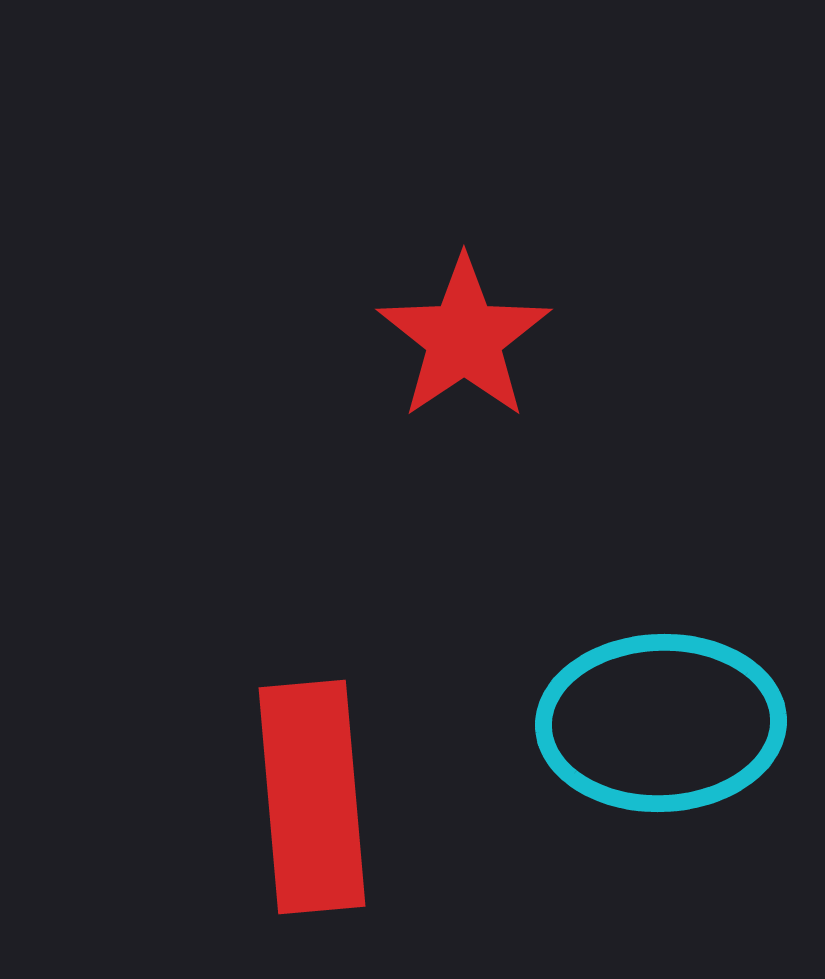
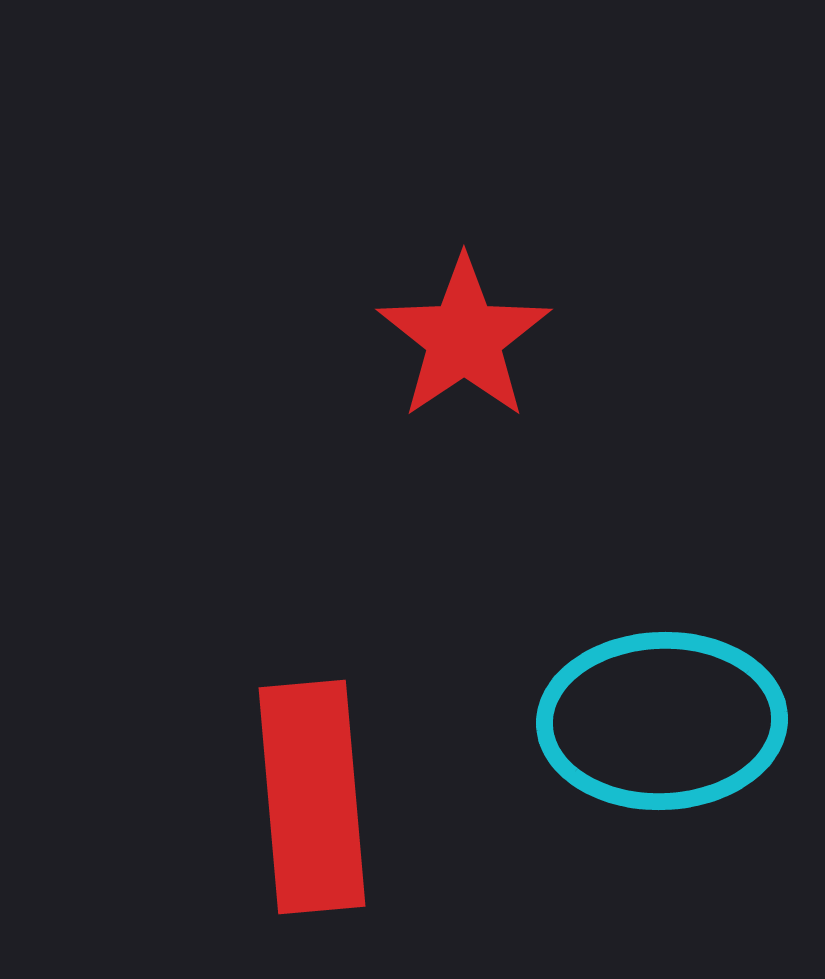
cyan ellipse: moved 1 px right, 2 px up
